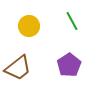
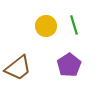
green line: moved 2 px right, 4 px down; rotated 12 degrees clockwise
yellow circle: moved 17 px right
